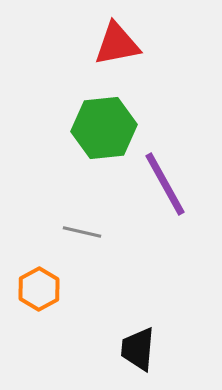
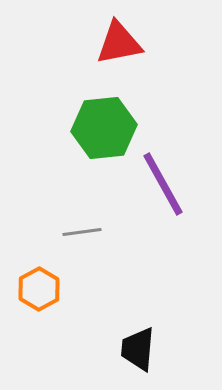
red triangle: moved 2 px right, 1 px up
purple line: moved 2 px left
gray line: rotated 21 degrees counterclockwise
